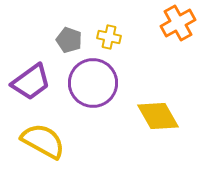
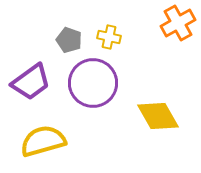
yellow semicircle: rotated 45 degrees counterclockwise
